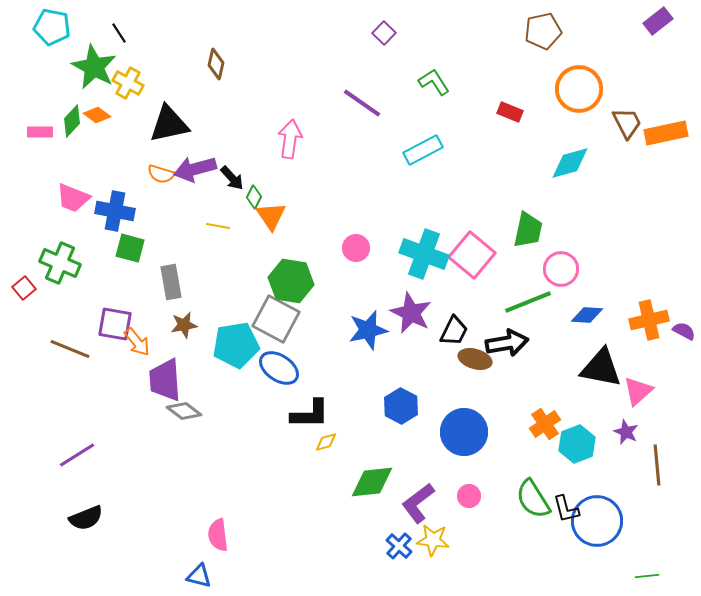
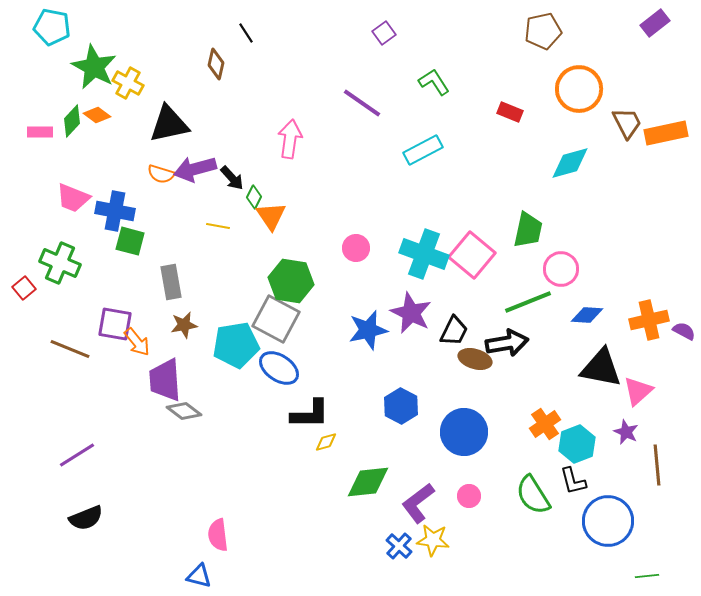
purple rectangle at (658, 21): moved 3 px left, 2 px down
black line at (119, 33): moved 127 px right
purple square at (384, 33): rotated 10 degrees clockwise
green square at (130, 248): moved 7 px up
green diamond at (372, 482): moved 4 px left
green semicircle at (533, 499): moved 4 px up
black L-shape at (566, 509): moved 7 px right, 28 px up
blue circle at (597, 521): moved 11 px right
